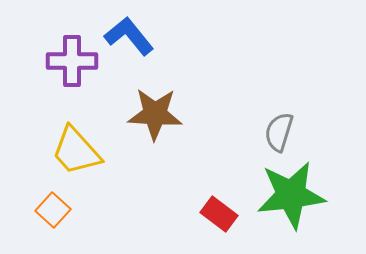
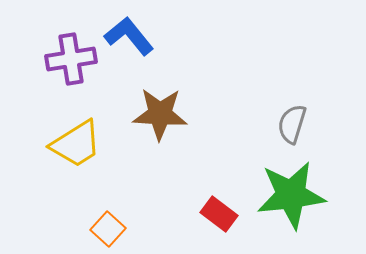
purple cross: moved 1 px left, 2 px up; rotated 9 degrees counterclockwise
brown star: moved 5 px right
gray semicircle: moved 13 px right, 8 px up
yellow trapezoid: moved 7 px up; rotated 80 degrees counterclockwise
orange square: moved 55 px right, 19 px down
